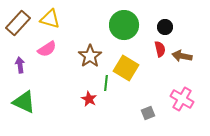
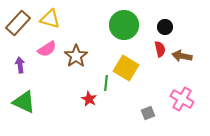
brown star: moved 14 px left
